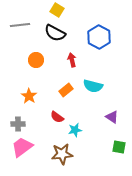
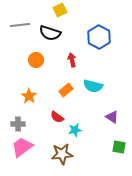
yellow square: moved 3 px right; rotated 32 degrees clockwise
black semicircle: moved 5 px left; rotated 10 degrees counterclockwise
